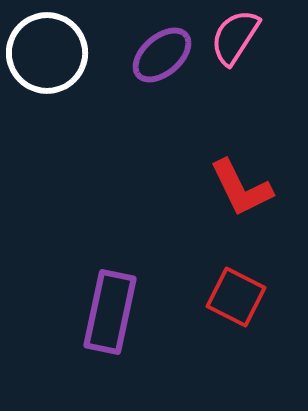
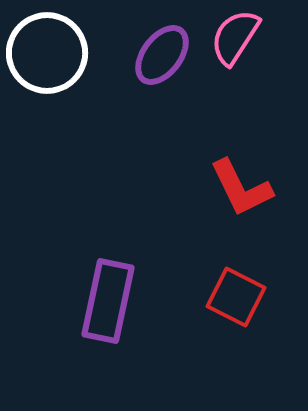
purple ellipse: rotated 12 degrees counterclockwise
purple rectangle: moved 2 px left, 11 px up
